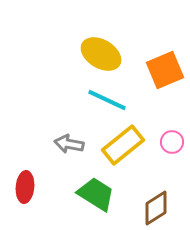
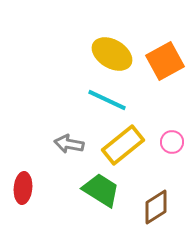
yellow ellipse: moved 11 px right
orange square: moved 9 px up; rotated 6 degrees counterclockwise
red ellipse: moved 2 px left, 1 px down
green trapezoid: moved 5 px right, 4 px up
brown diamond: moved 1 px up
